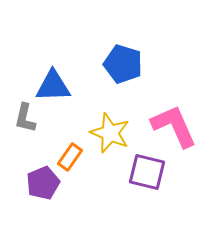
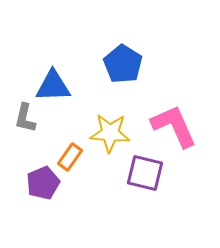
blue pentagon: rotated 15 degrees clockwise
yellow star: rotated 18 degrees counterclockwise
purple square: moved 2 px left, 1 px down
